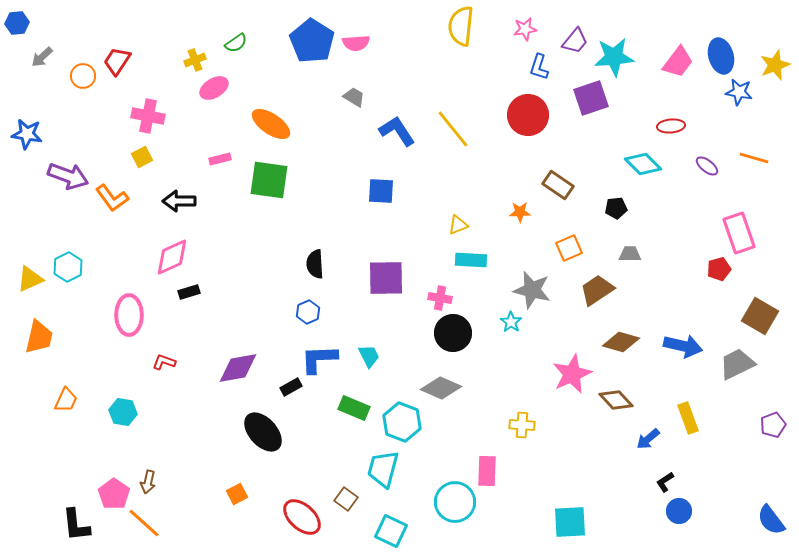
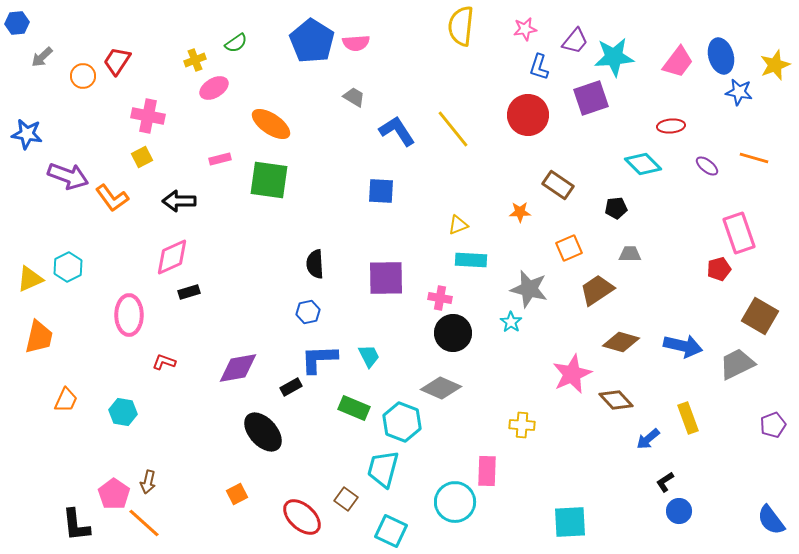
gray star at (532, 290): moved 3 px left, 1 px up
blue hexagon at (308, 312): rotated 10 degrees clockwise
